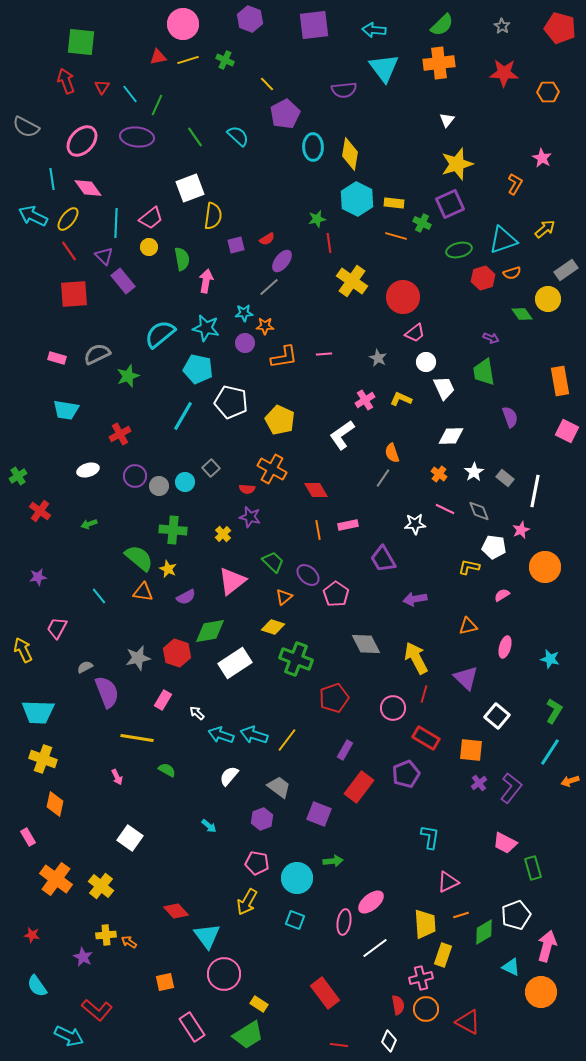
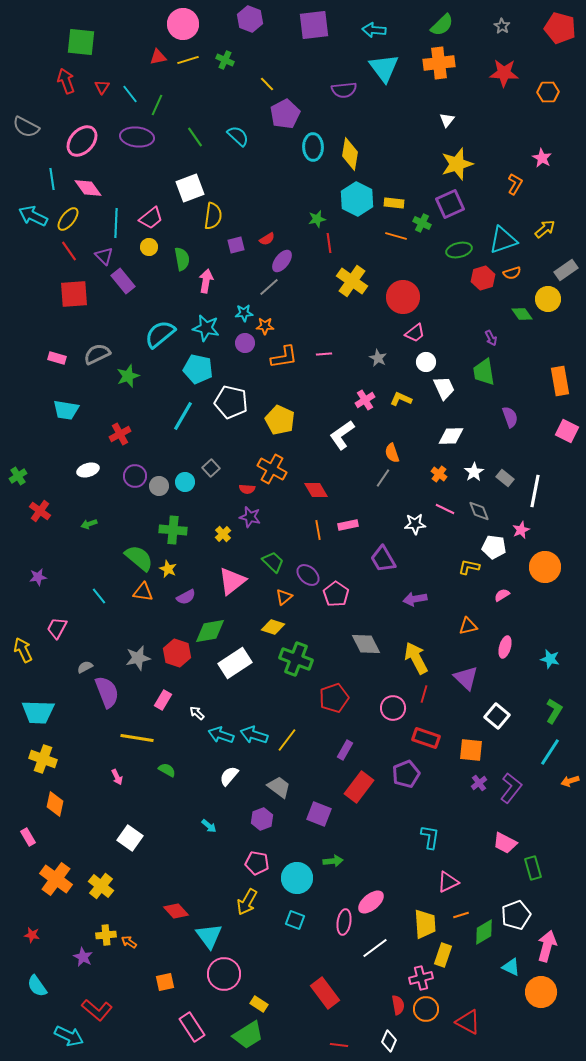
purple arrow at (491, 338): rotated 42 degrees clockwise
red rectangle at (426, 738): rotated 12 degrees counterclockwise
cyan triangle at (207, 936): moved 2 px right
